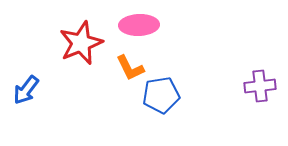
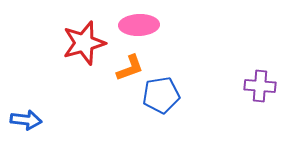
red star: moved 3 px right; rotated 6 degrees clockwise
orange L-shape: rotated 84 degrees counterclockwise
purple cross: rotated 12 degrees clockwise
blue arrow: moved 30 px down; rotated 120 degrees counterclockwise
